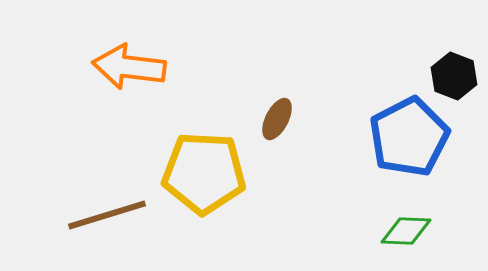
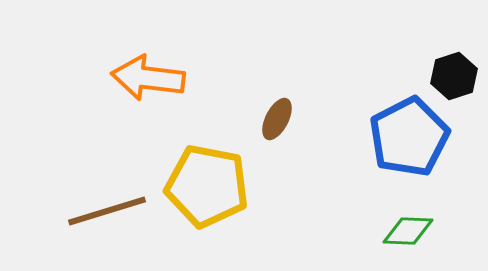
orange arrow: moved 19 px right, 11 px down
black hexagon: rotated 21 degrees clockwise
yellow pentagon: moved 3 px right, 13 px down; rotated 8 degrees clockwise
brown line: moved 4 px up
green diamond: moved 2 px right
